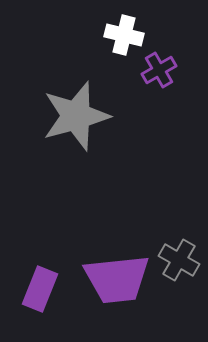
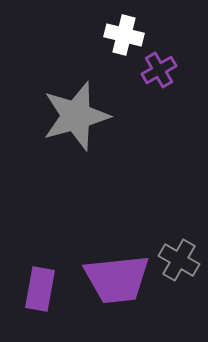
purple rectangle: rotated 12 degrees counterclockwise
